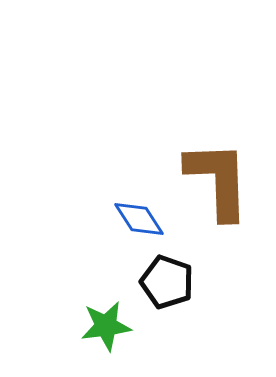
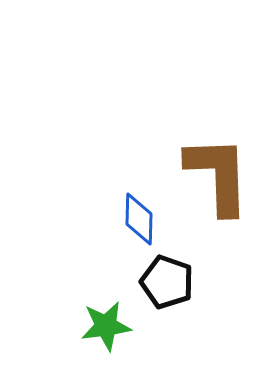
brown L-shape: moved 5 px up
blue diamond: rotated 34 degrees clockwise
